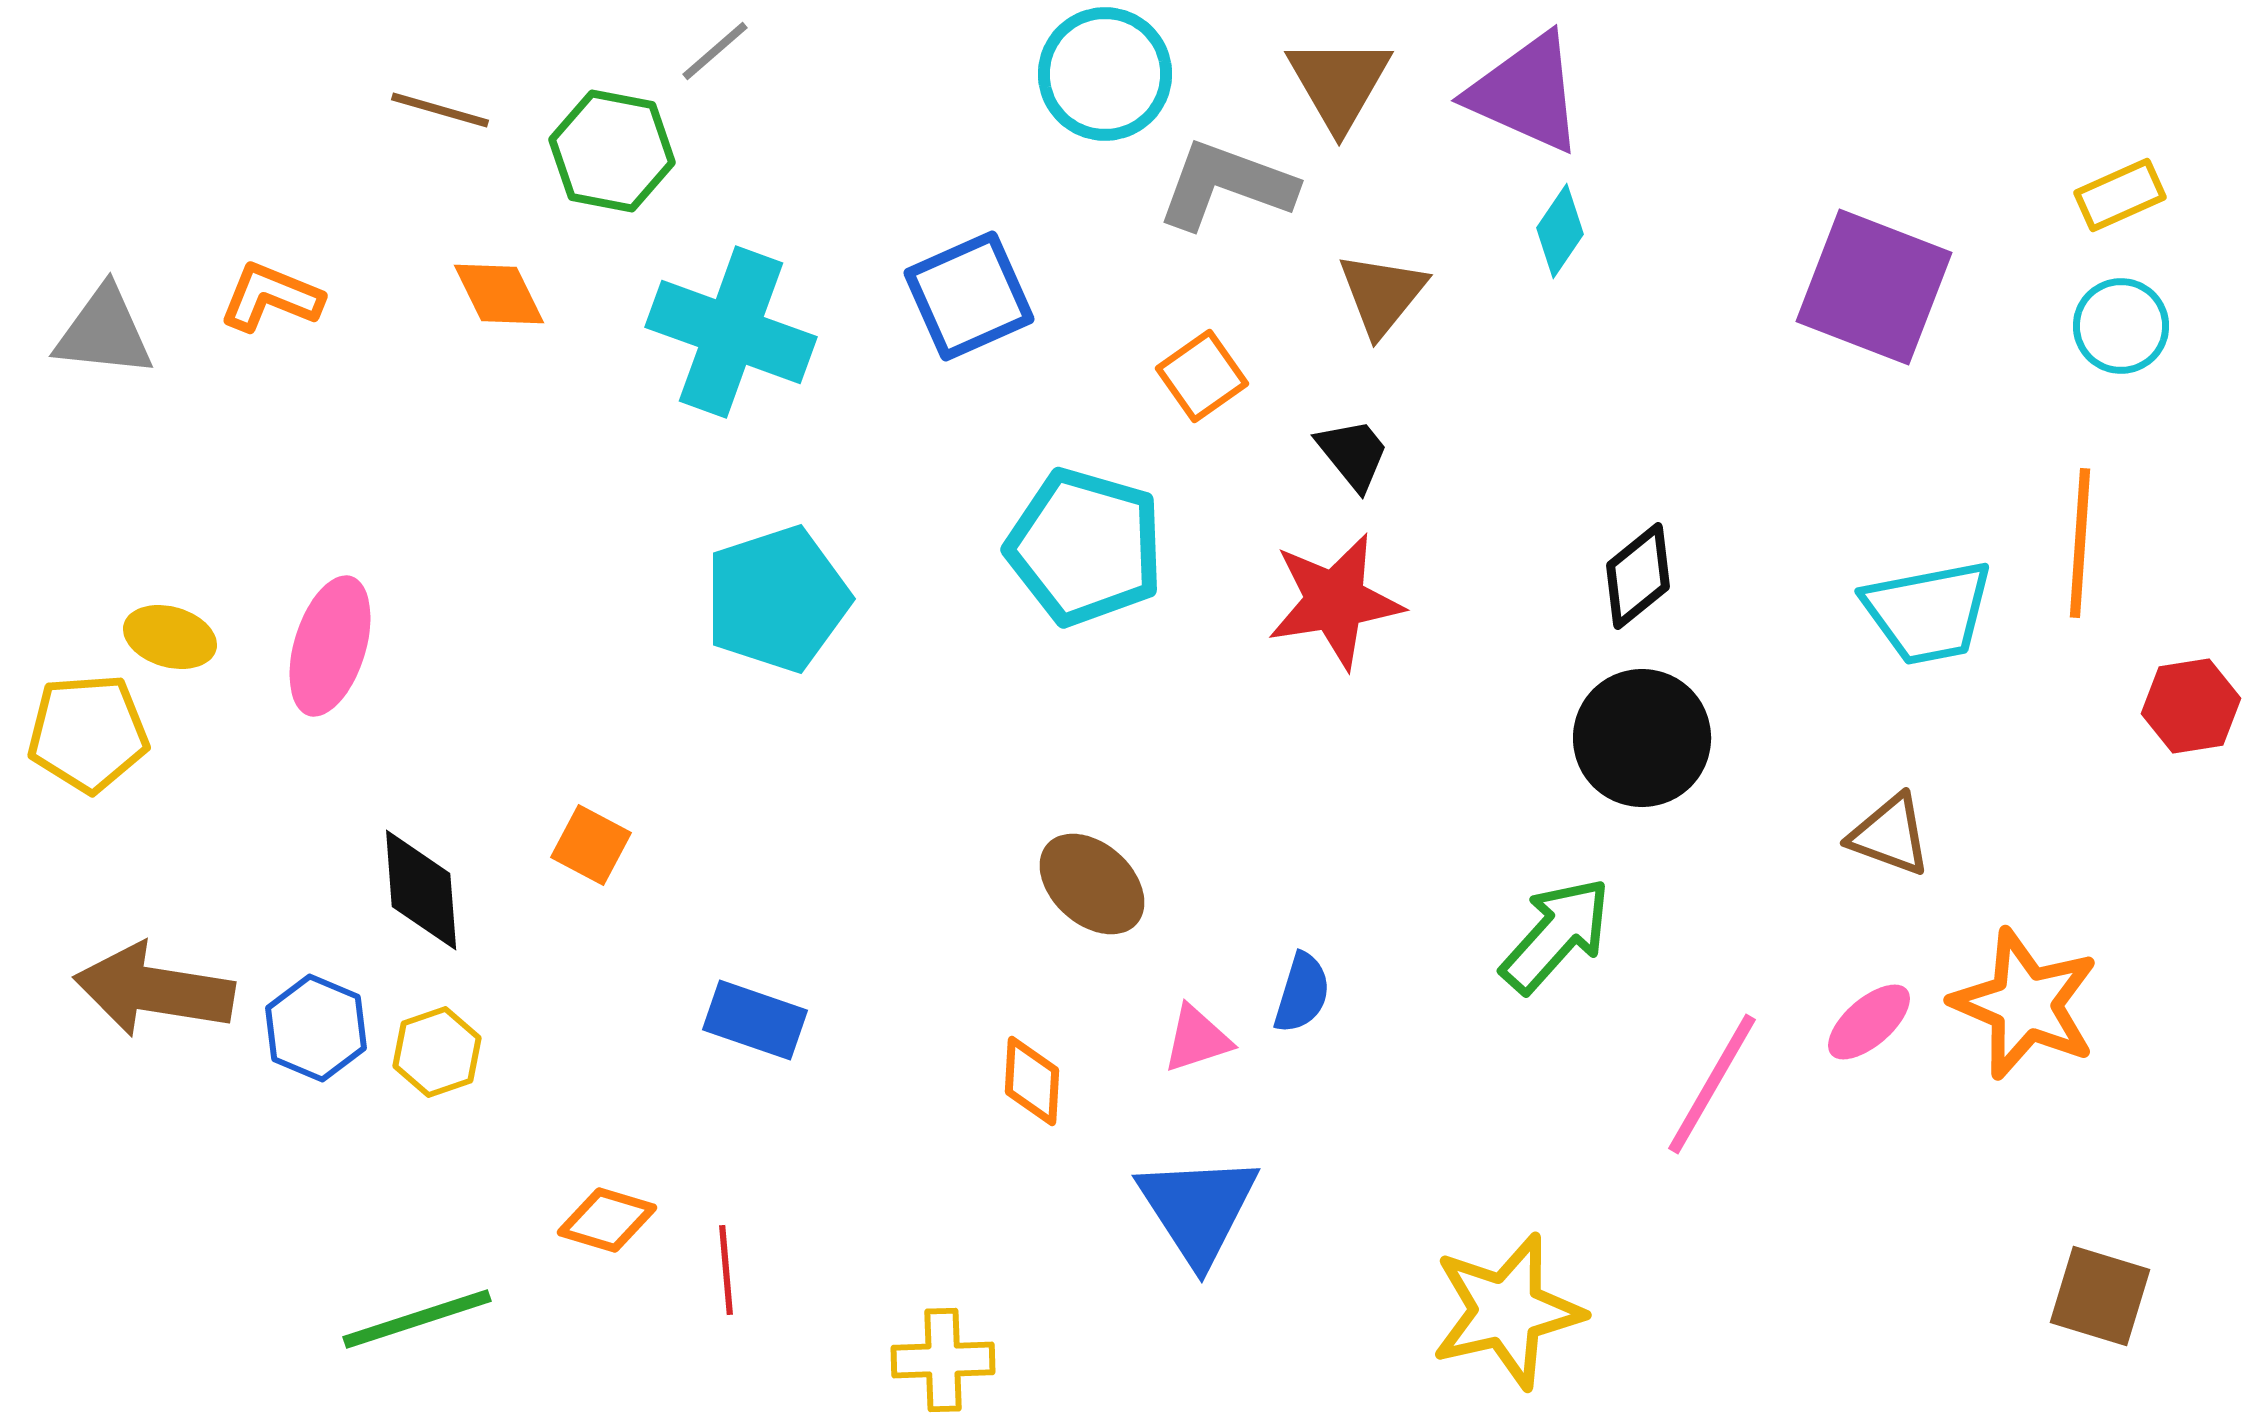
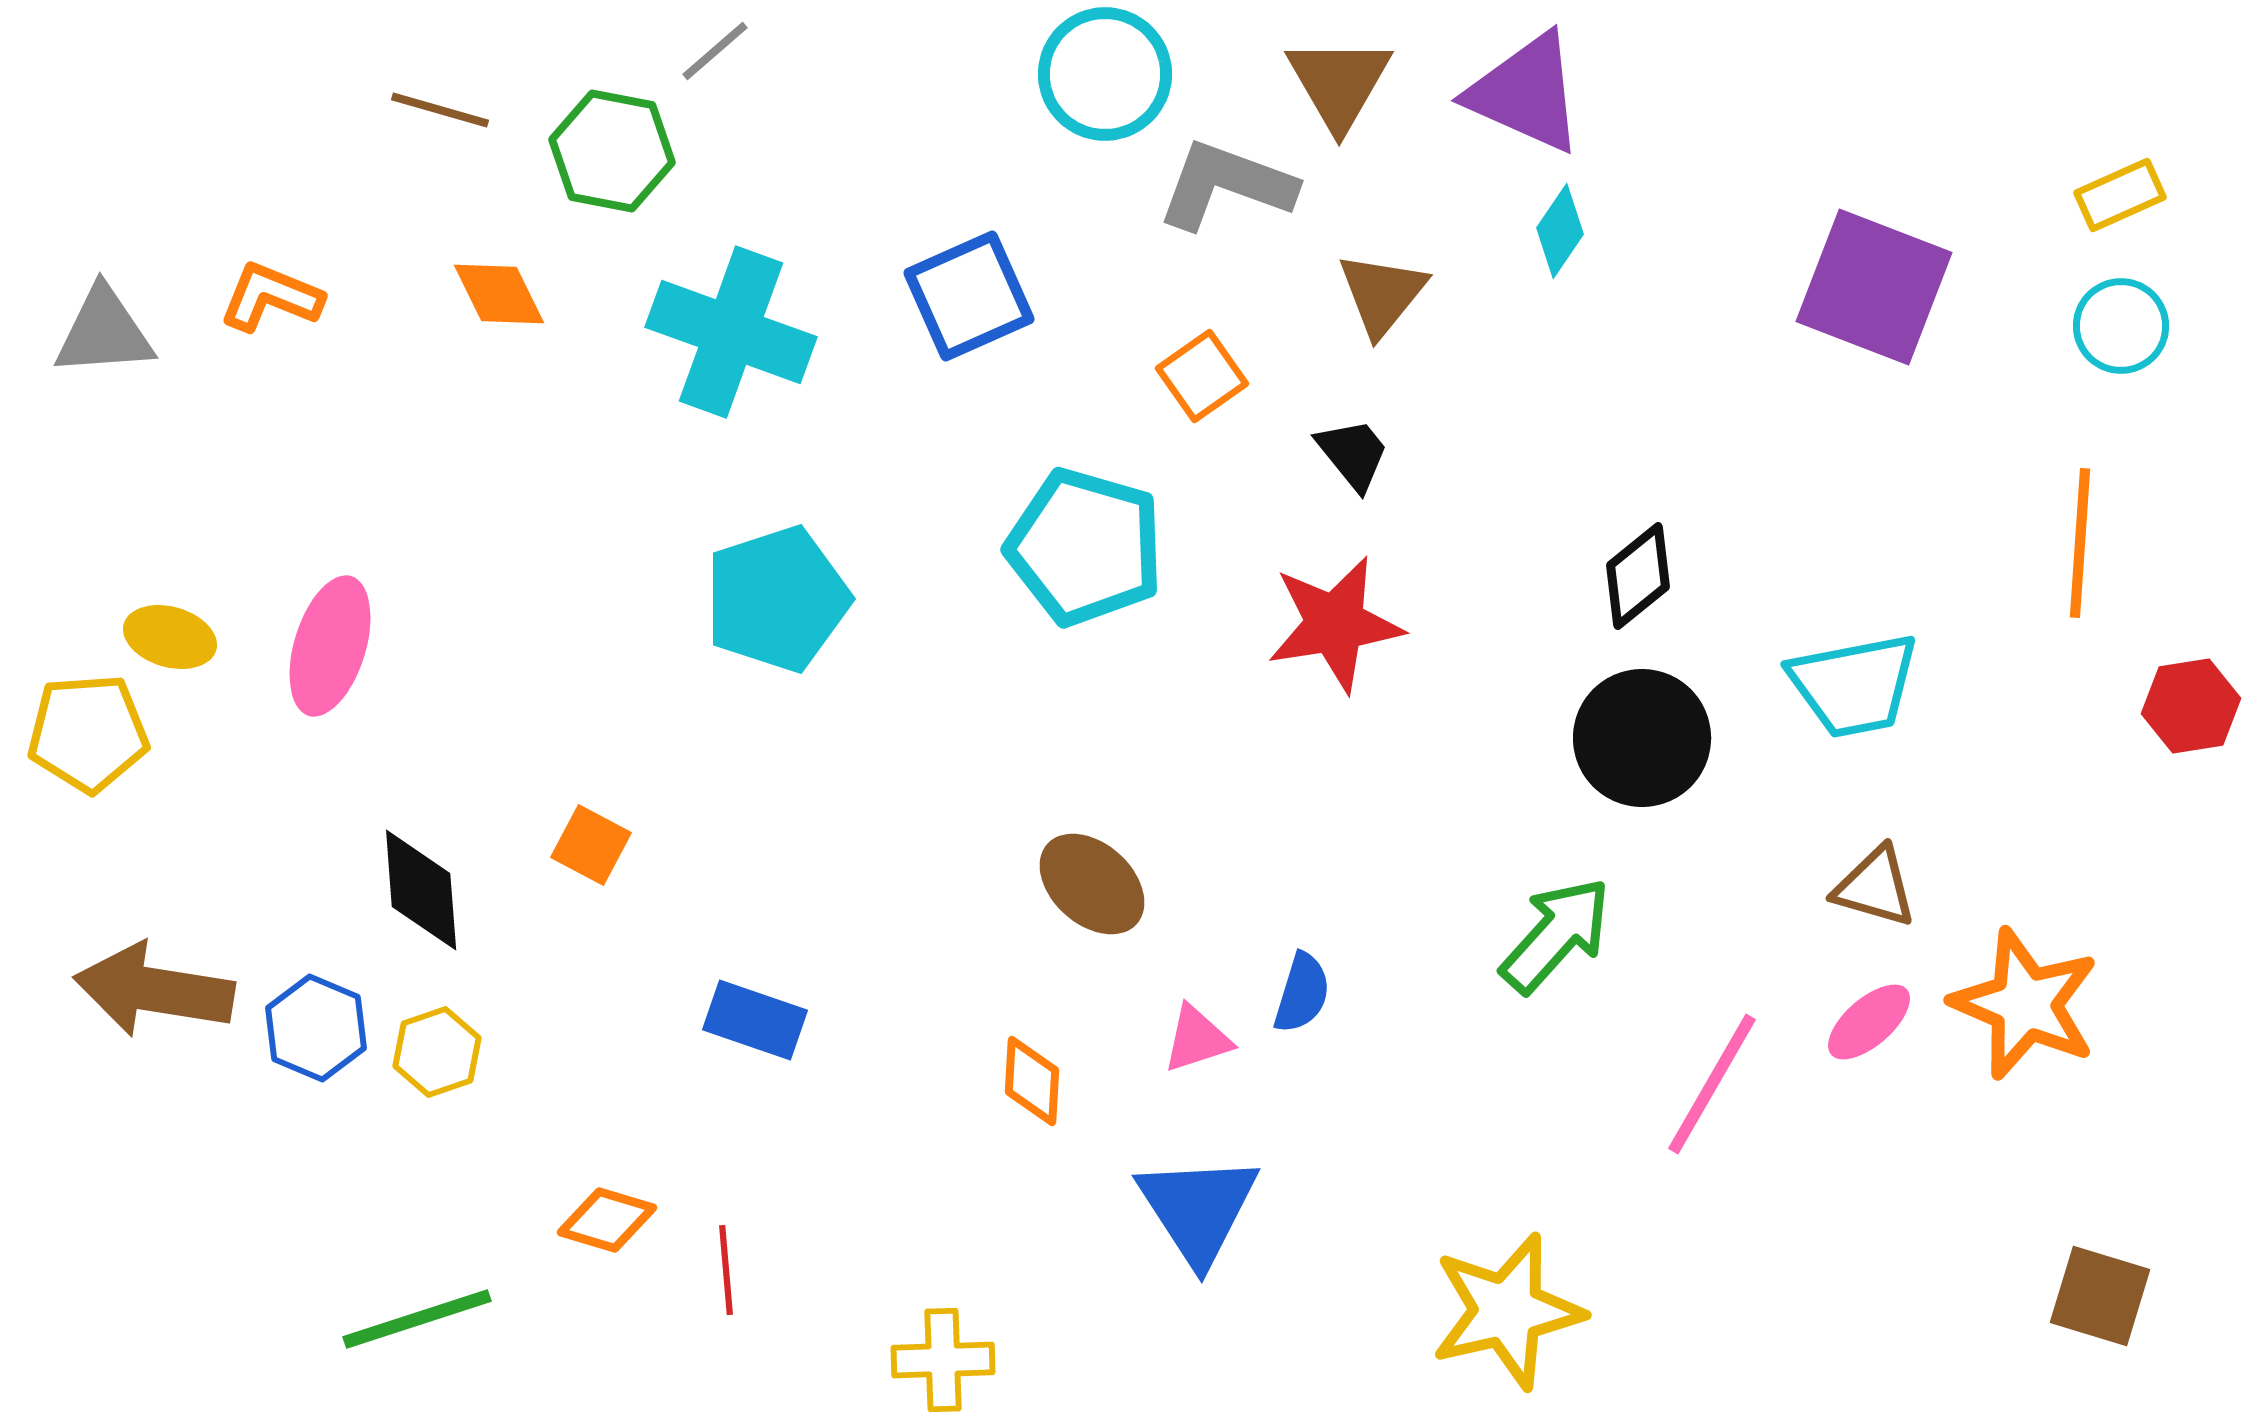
gray triangle at (104, 332): rotated 10 degrees counterclockwise
red star at (1335, 601): moved 23 px down
cyan trapezoid at (1928, 612): moved 74 px left, 73 px down
brown triangle at (1890, 835): moved 15 px left, 52 px down; rotated 4 degrees counterclockwise
